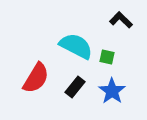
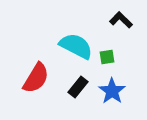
green square: rotated 21 degrees counterclockwise
black rectangle: moved 3 px right
